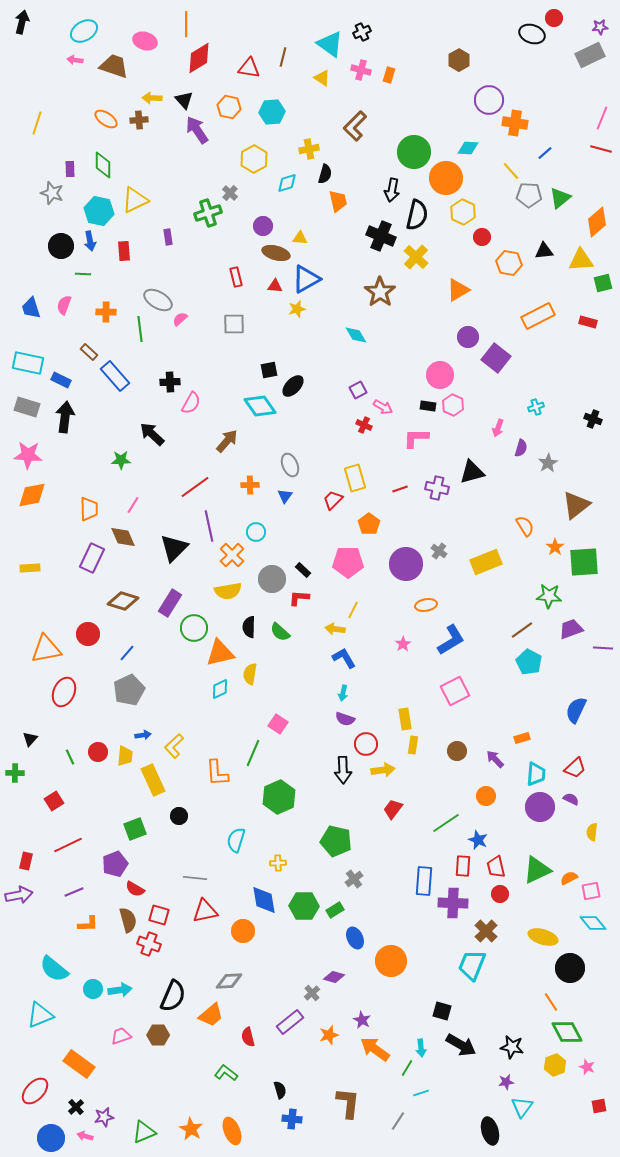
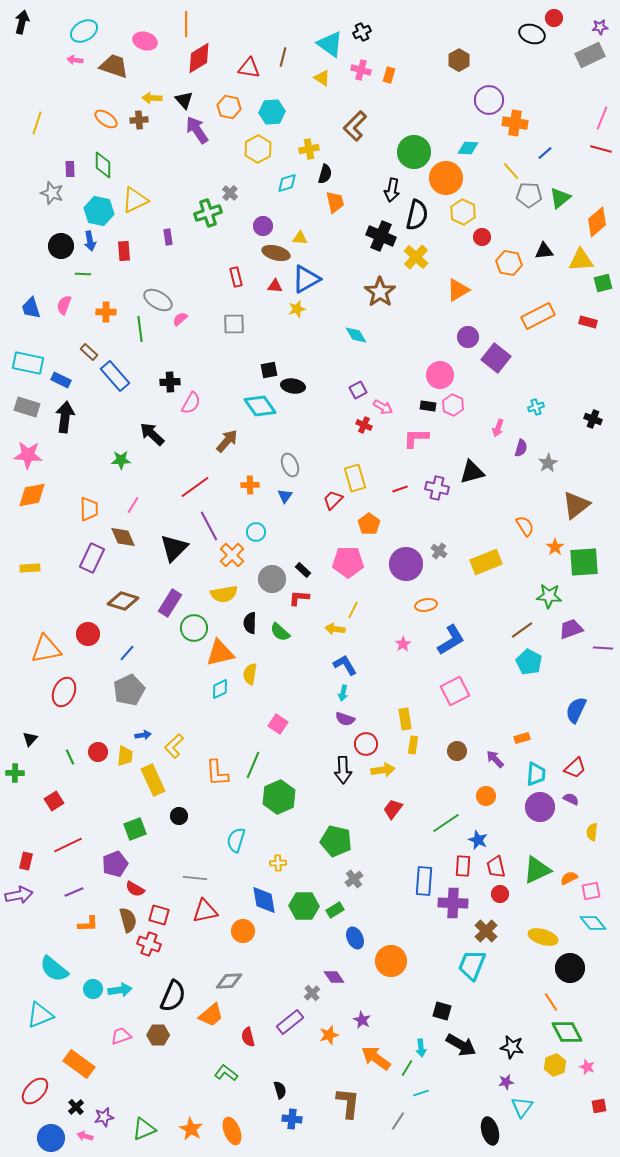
yellow hexagon at (254, 159): moved 4 px right, 10 px up
orange trapezoid at (338, 201): moved 3 px left, 1 px down
black ellipse at (293, 386): rotated 55 degrees clockwise
purple line at (209, 526): rotated 16 degrees counterclockwise
yellow semicircle at (228, 591): moved 4 px left, 3 px down
black semicircle at (249, 627): moved 1 px right, 4 px up
blue L-shape at (344, 658): moved 1 px right, 7 px down
green line at (253, 753): moved 12 px down
purple diamond at (334, 977): rotated 40 degrees clockwise
orange arrow at (375, 1049): moved 1 px right, 9 px down
green triangle at (144, 1132): moved 3 px up
